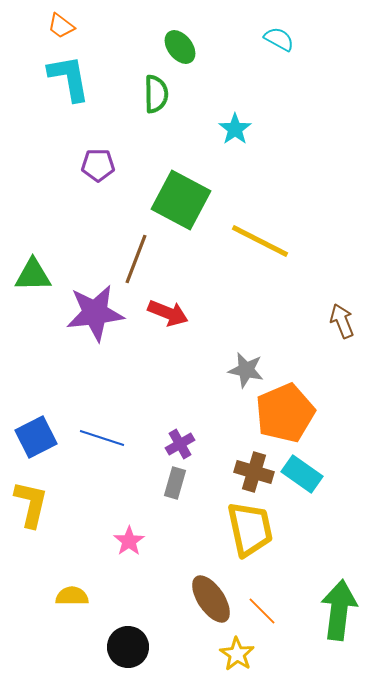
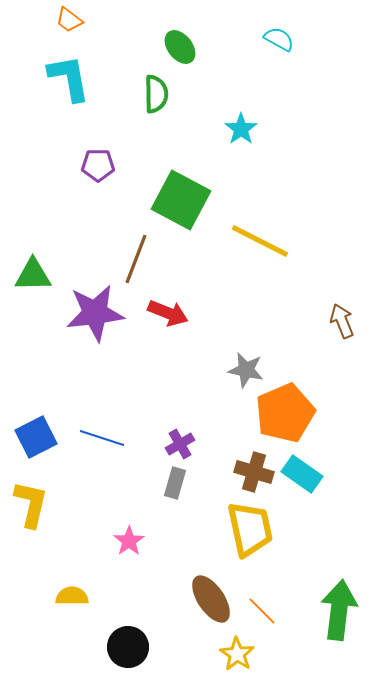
orange trapezoid: moved 8 px right, 6 px up
cyan star: moved 6 px right
